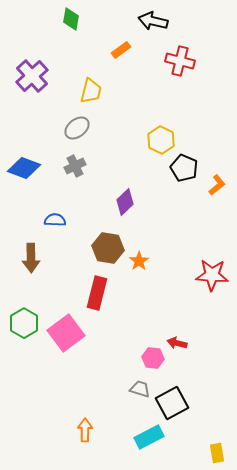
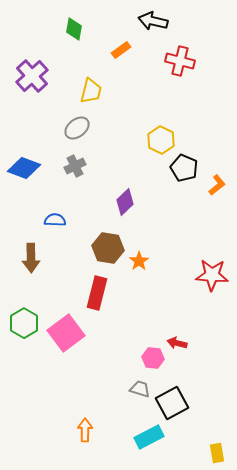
green diamond: moved 3 px right, 10 px down
